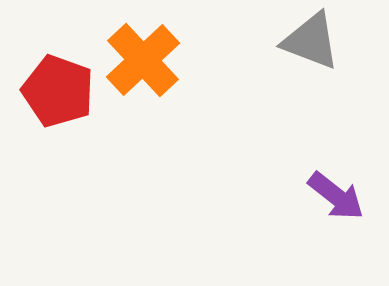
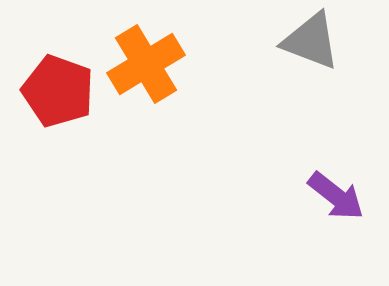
orange cross: moved 3 px right, 4 px down; rotated 12 degrees clockwise
